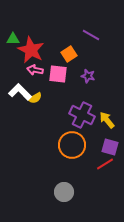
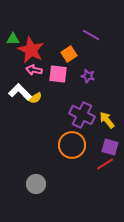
pink arrow: moved 1 px left
gray circle: moved 28 px left, 8 px up
